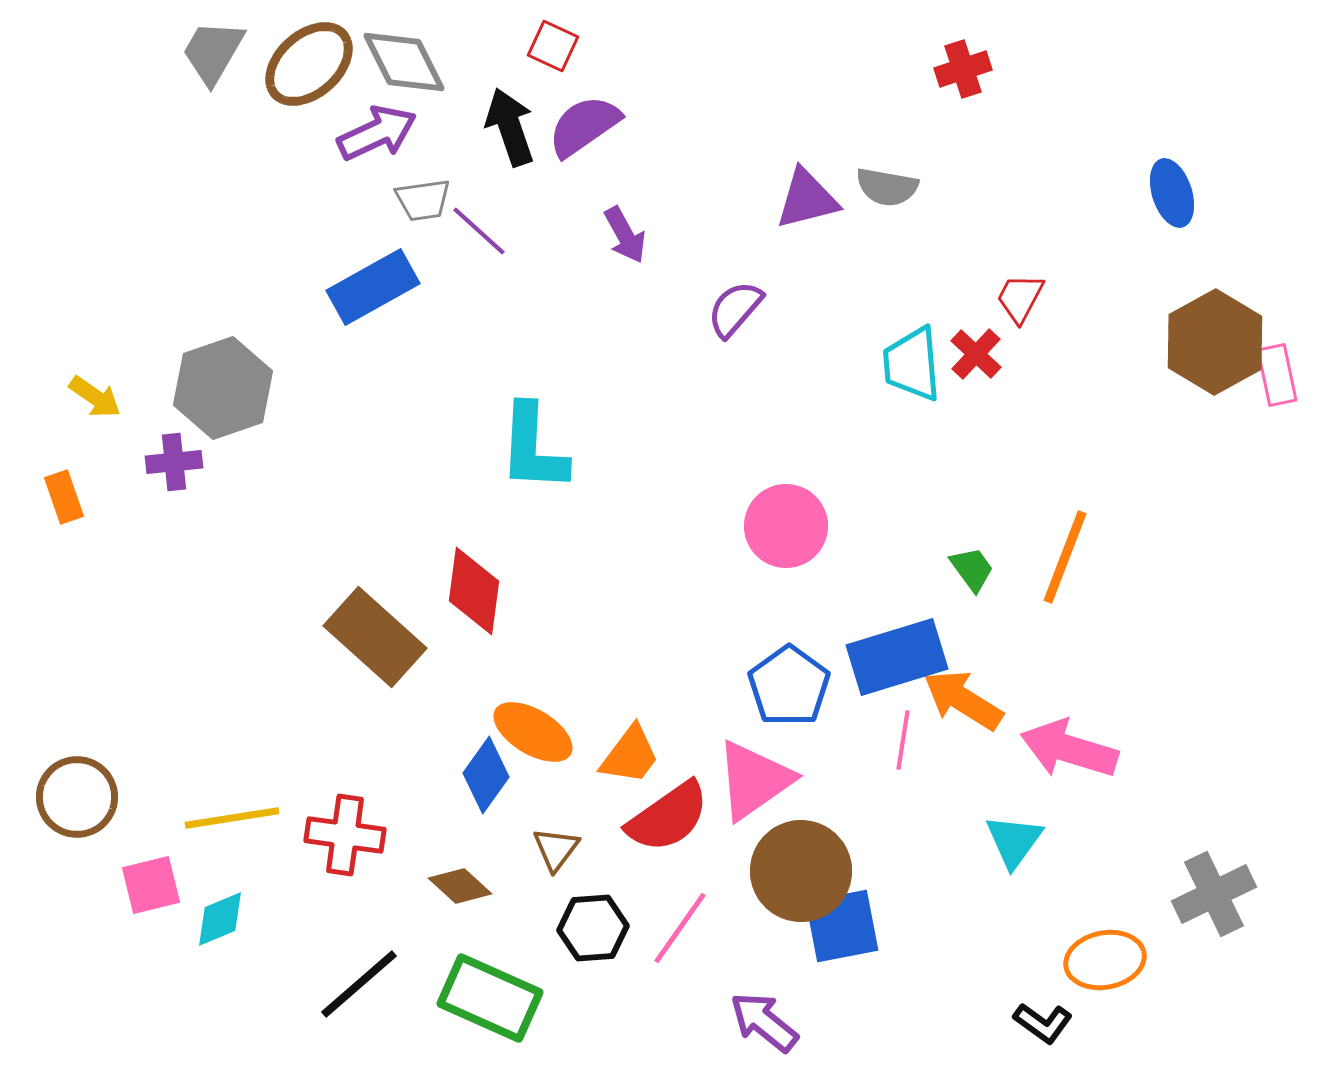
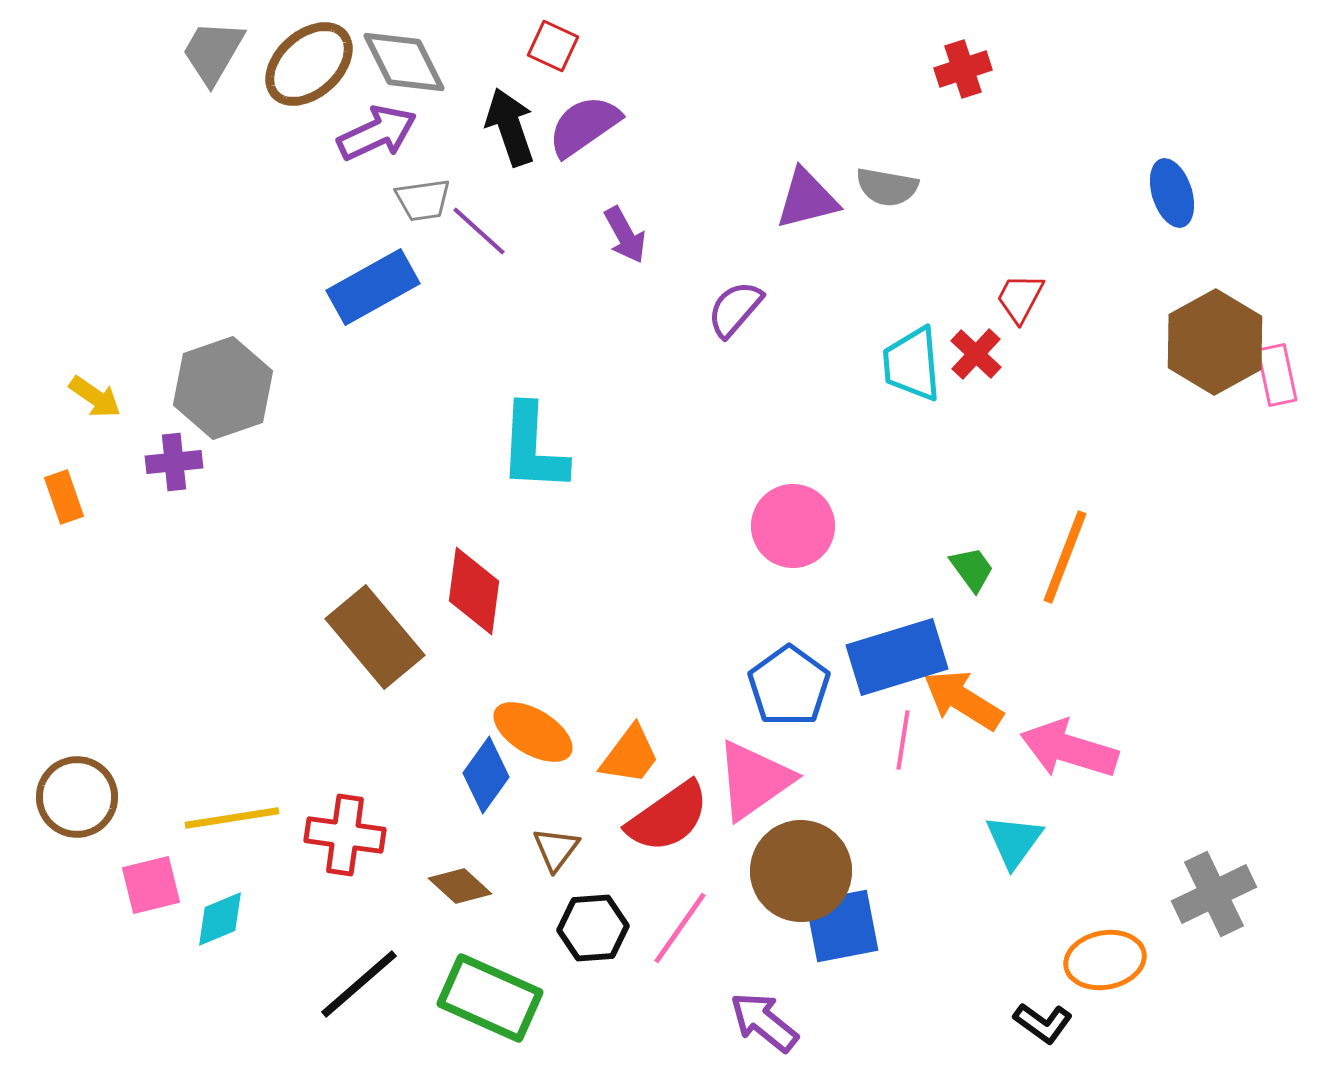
pink circle at (786, 526): moved 7 px right
brown rectangle at (375, 637): rotated 8 degrees clockwise
